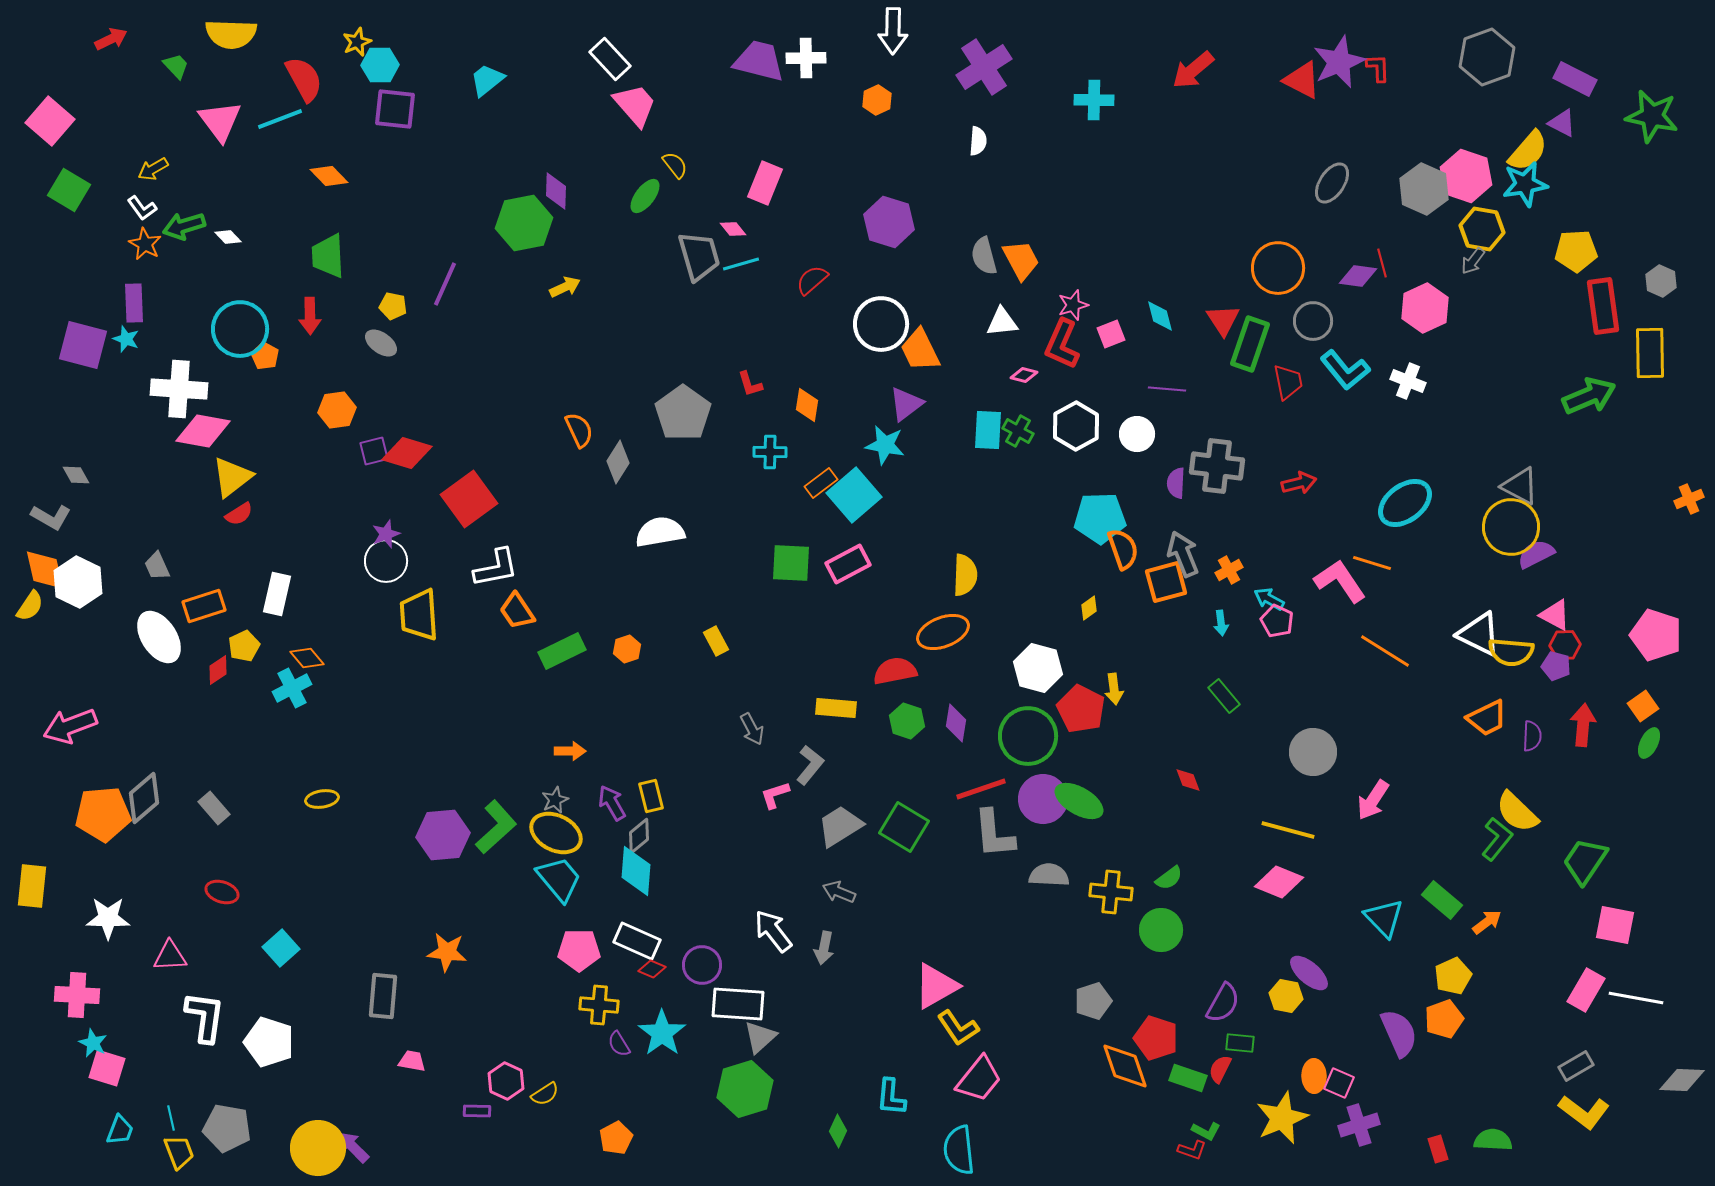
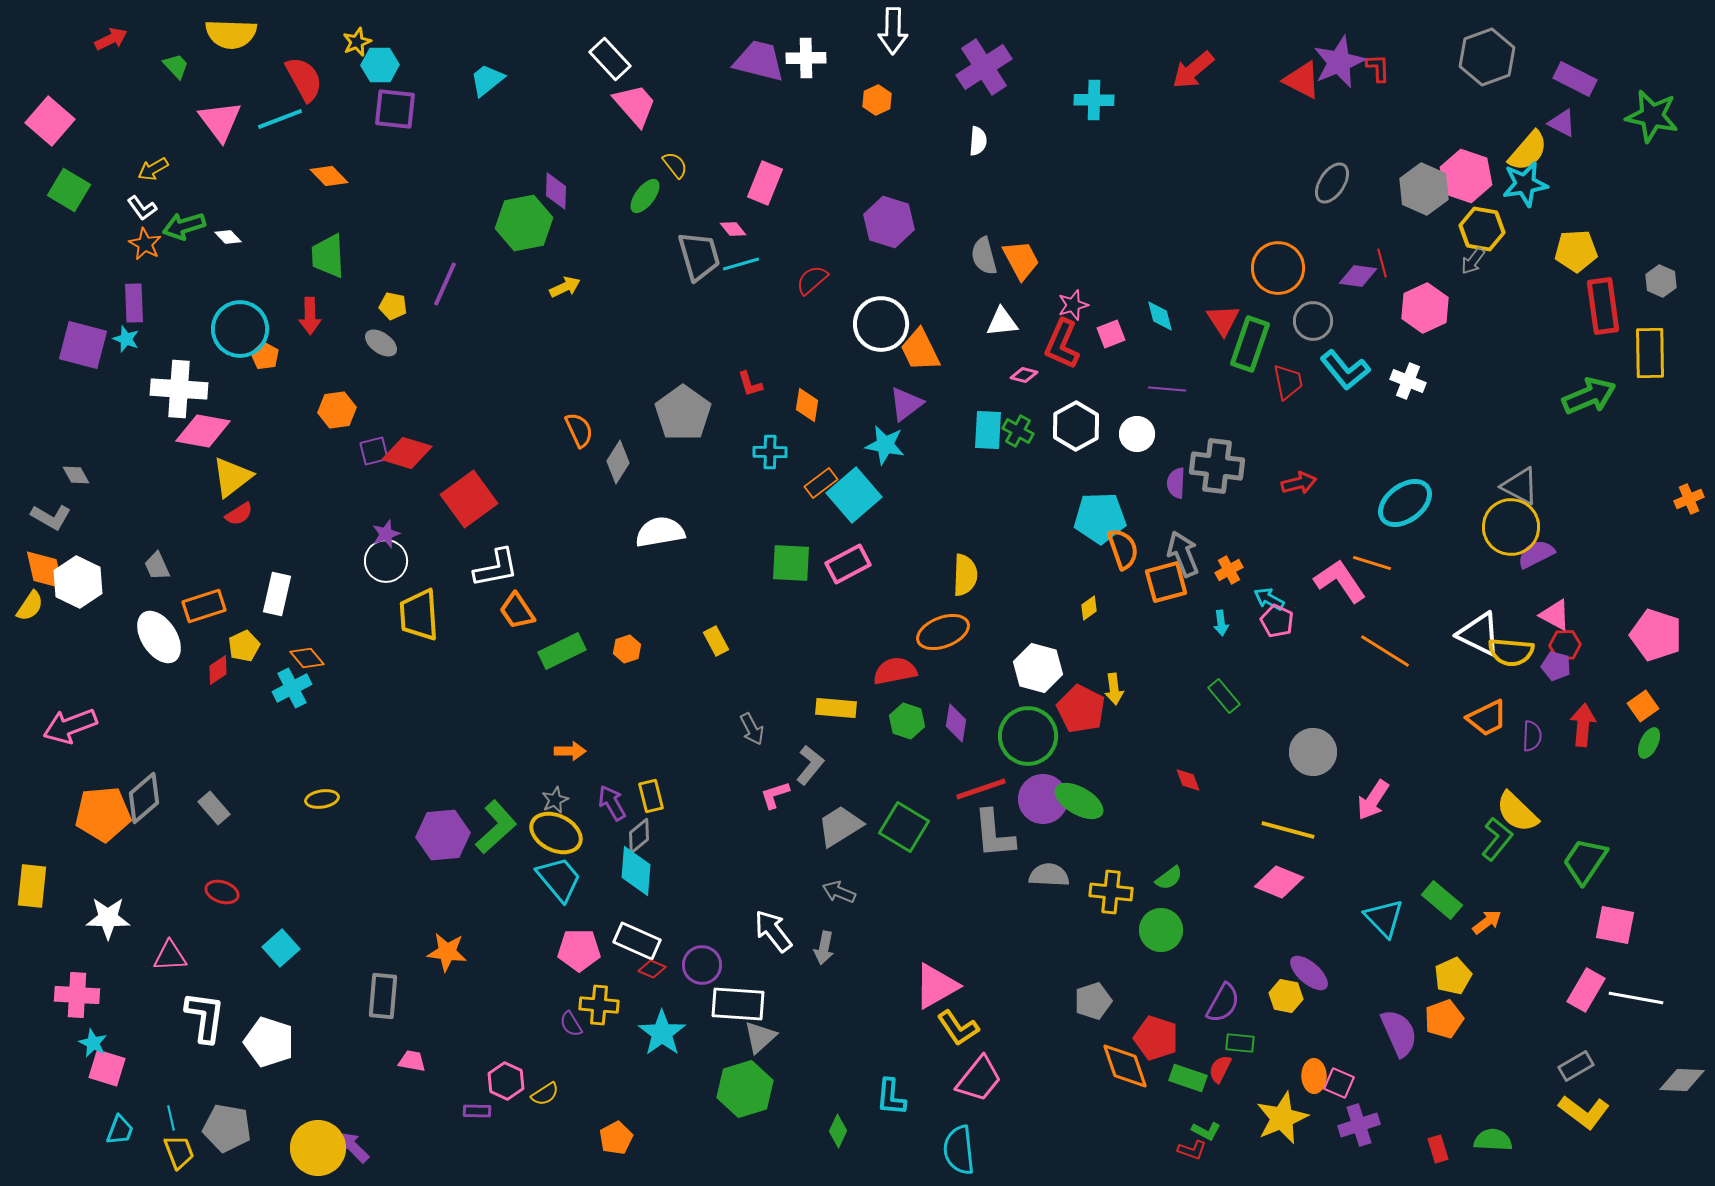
purple semicircle at (619, 1044): moved 48 px left, 20 px up
